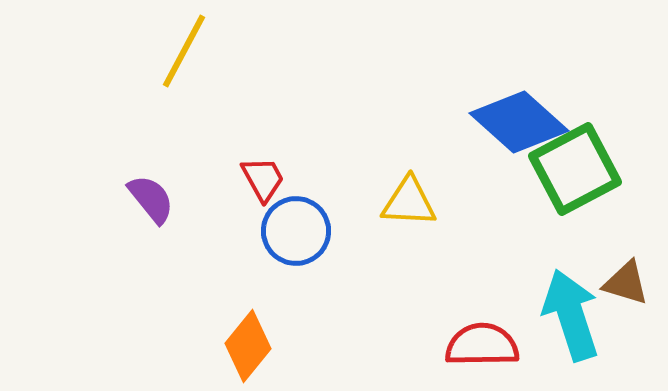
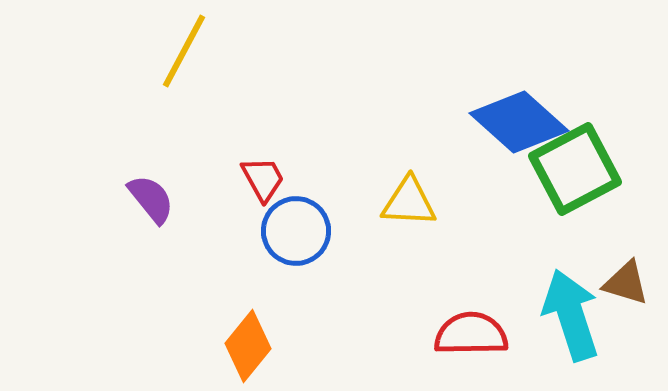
red semicircle: moved 11 px left, 11 px up
